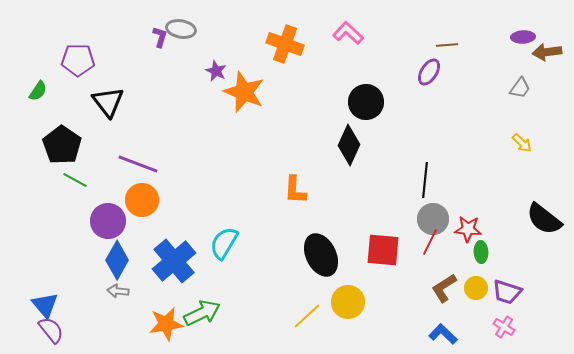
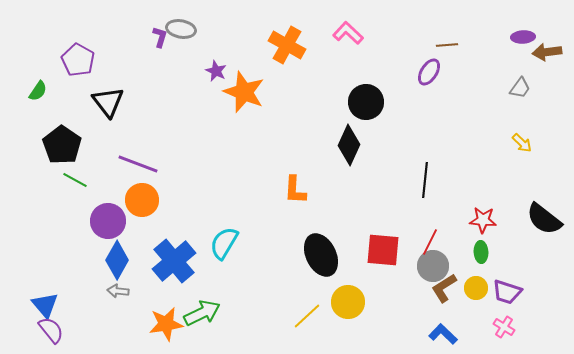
orange cross at (285, 44): moved 2 px right, 1 px down; rotated 9 degrees clockwise
purple pentagon at (78, 60): rotated 28 degrees clockwise
gray circle at (433, 219): moved 47 px down
red star at (468, 229): moved 15 px right, 9 px up
